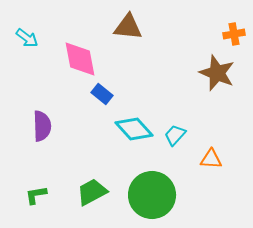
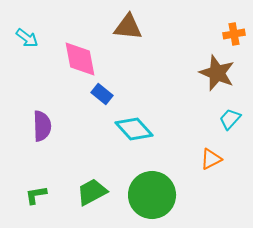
cyan trapezoid: moved 55 px right, 16 px up
orange triangle: rotated 30 degrees counterclockwise
